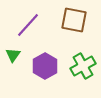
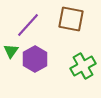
brown square: moved 3 px left, 1 px up
green triangle: moved 2 px left, 4 px up
purple hexagon: moved 10 px left, 7 px up
